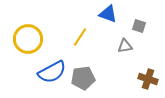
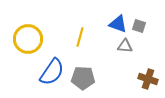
blue triangle: moved 10 px right, 10 px down
yellow line: rotated 18 degrees counterclockwise
gray triangle: rotated 14 degrees clockwise
blue semicircle: rotated 28 degrees counterclockwise
gray pentagon: rotated 10 degrees clockwise
